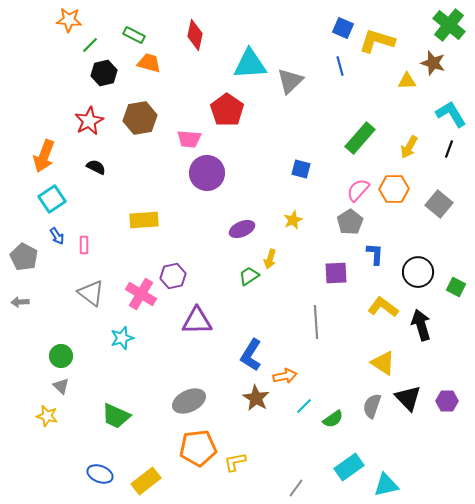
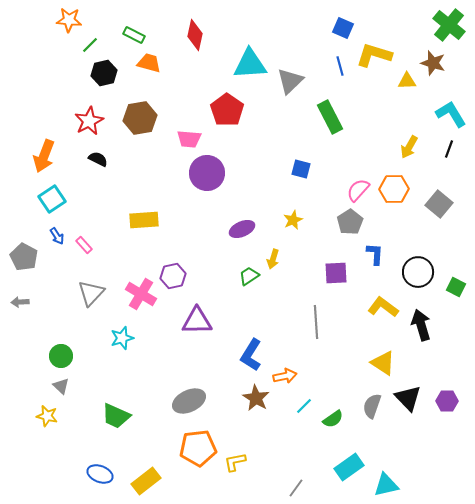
yellow L-shape at (377, 41): moved 3 px left, 14 px down
green rectangle at (360, 138): moved 30 px left, 21 px up; rotated 68 degrees counterclockwise
black semicircle at (96, 167): moved 2 px right, 8 px up
pink rectangle at (84, 245): rotated 42 degrees counterclockwise
yellow arrow at (270, 259): moved 3 px right
gray triangle at (91, 293): rotated 36 degrees clockwise
